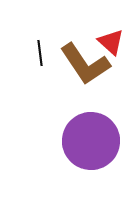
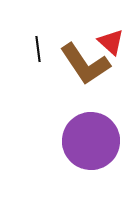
black line: moved 2 px left, 4 px up
